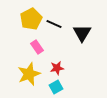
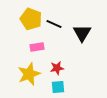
yellow pentagon: rotated 25 degrees counterclockwise
pink rectangle: rotated 64 degrees counterclockwise
cyan square: moved 2 px right; rotated 24 degrees clockwise
